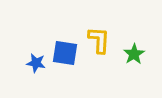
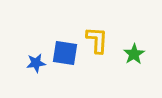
yellow L-shape: moved 2 px left
blue star: rotated 18 degrees counterclockwise
